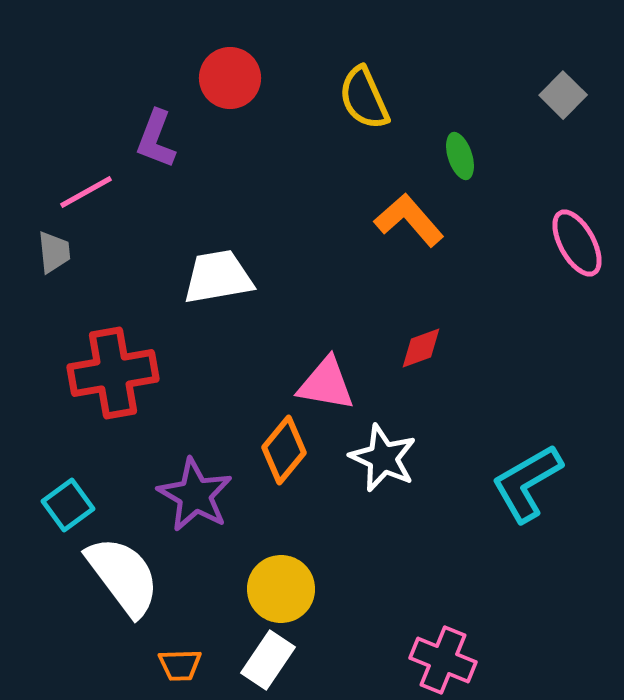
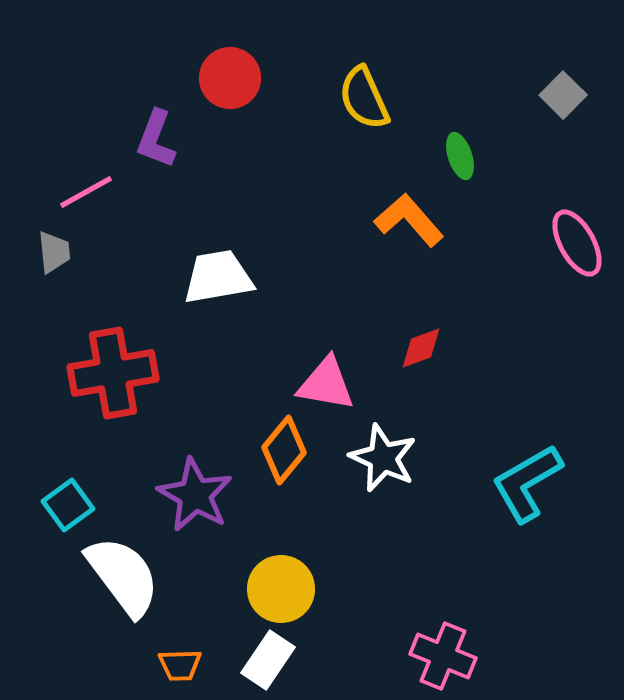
pink cross: moved 4 px up
